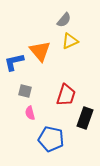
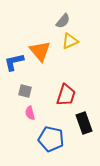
gray semicircle: moved 1 px left, 1 px down
black rectangle: moved 1 px left, 5 px down; rotated 40 degrees counterclockwise
